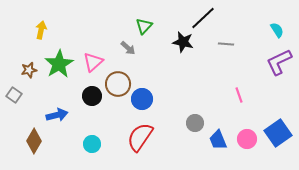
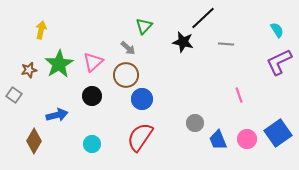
brown circle: moved 8 px right, 9 px up
